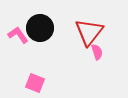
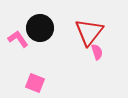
pink L-shape: moved 4 px down
